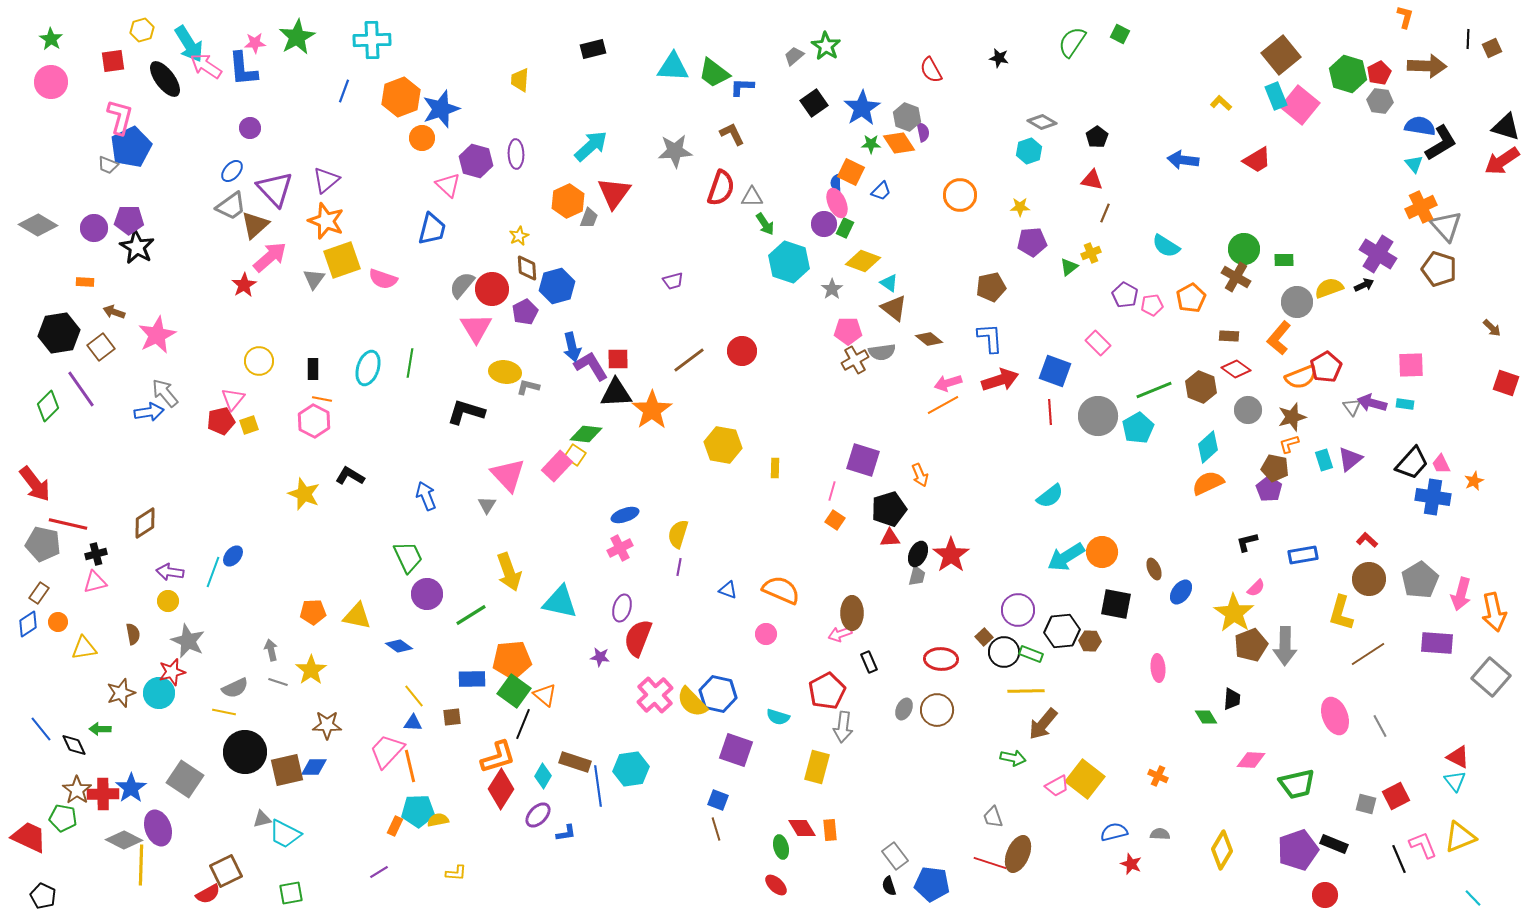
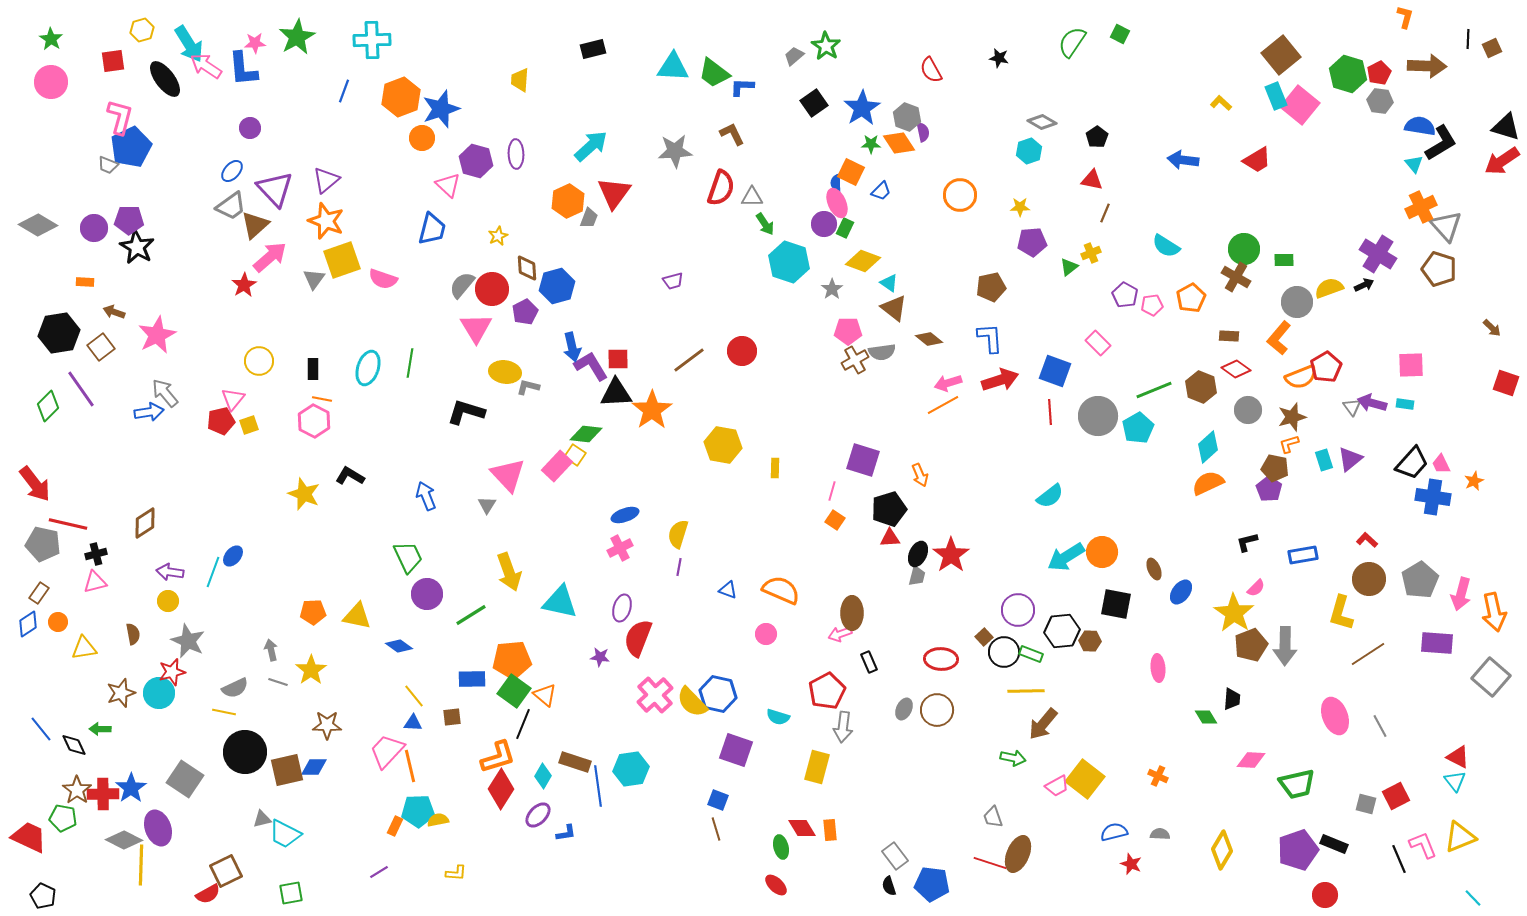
yellow star at (519, 236): moved 21 px left
